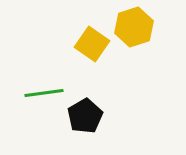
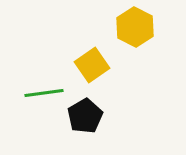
yellow hexagon: moved 1 px right; rotated 15 degrees counterclockwise
yellow square: moved 21 px down; rotated 20 degrees clockwise
